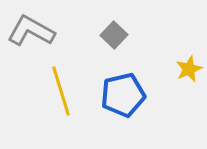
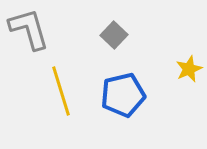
gray L-shape: moved 2 px left, 2 px up; rotated 45 degrees clockwise
